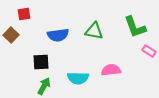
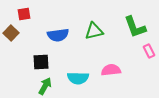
green triangle: rotated 24 degrees counterclockwise
brown square: moved 2 px up
pink rectangle: rotated 32 degrees clockwise
green arrow: moved 1 px right
